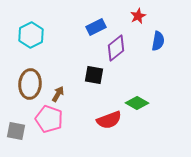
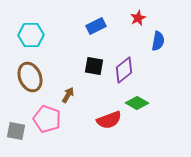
red star: moved 2 px down
blue rectangle: moved 1 px up
cyan hexagon: rotated 25 degrees clockwise
purple diamond: moved 8 px right, 22 px down
black square: moved 9 px up
brown ellipse: moved 7 px up; rotated 28 degrees counterclockwise
brown arrow: moved 10 px right, 1 px down
pink pentagon: moved 2 px left
